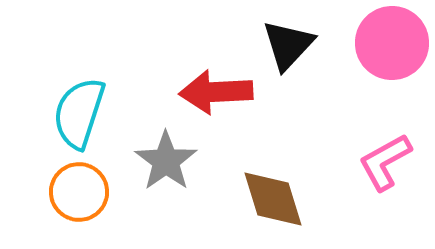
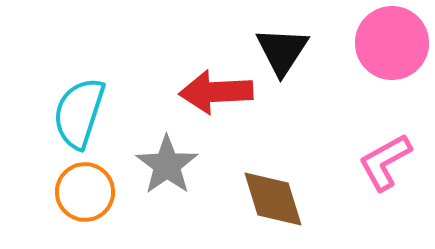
black triangle: moved 6 px left, 6 px down; rotated 10 degrees counterclockwise
gray star: moved 1 px right, 4 px down
orange circle: moved 6 px right
